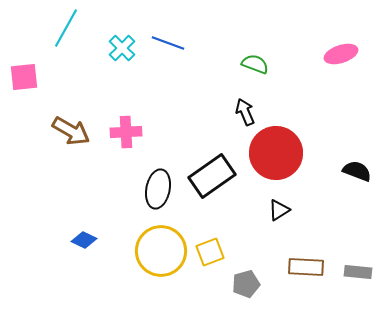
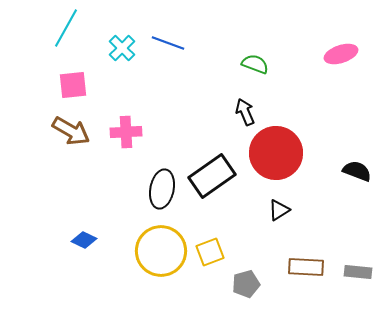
pink square: moved 49 px right, 8 px down
black ellipse: moved 4 px right
